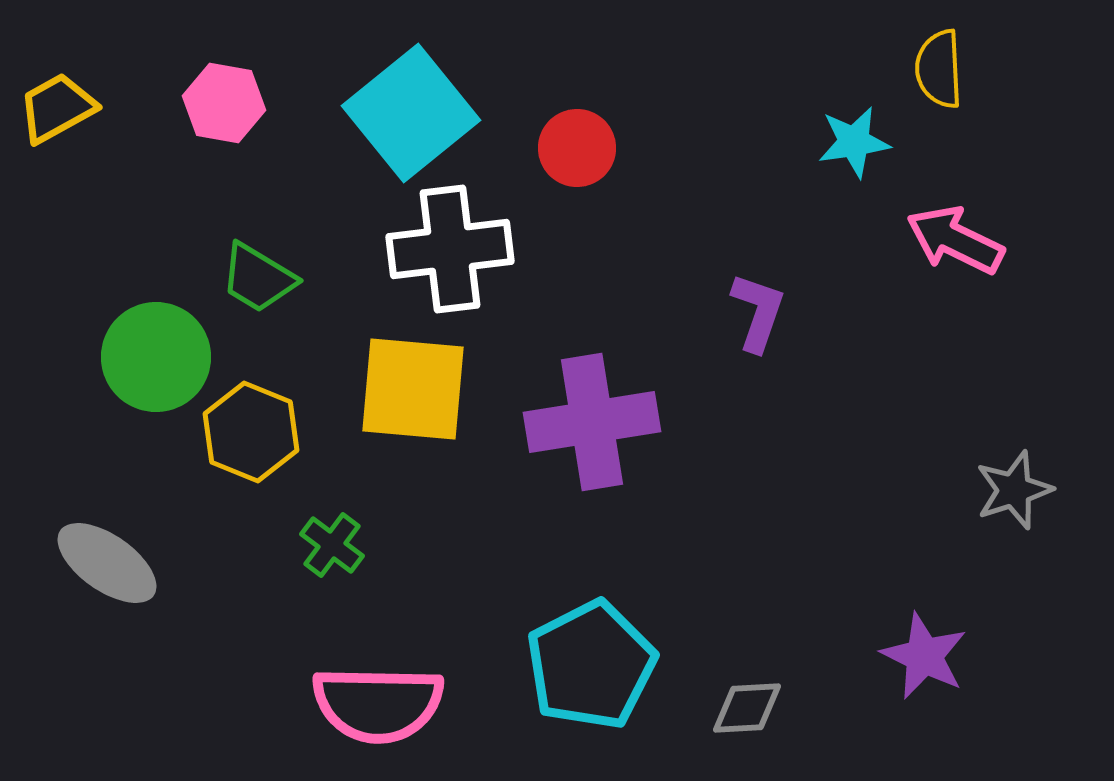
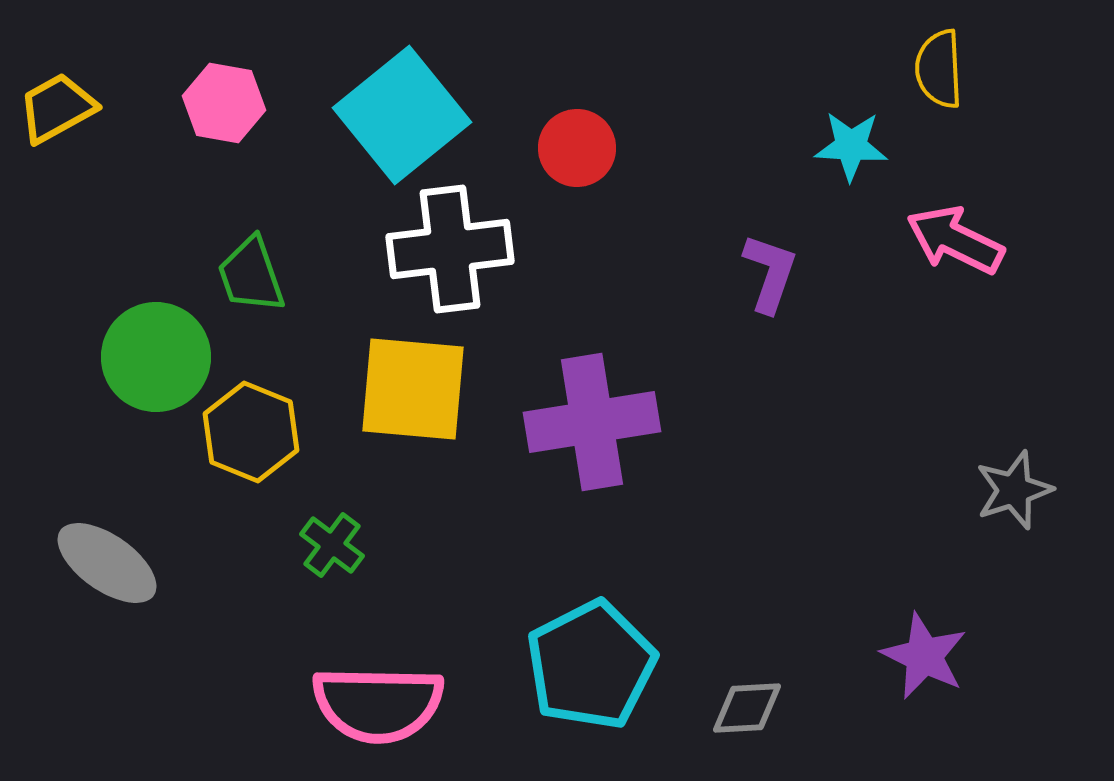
cyan square: moved 9 px left, 2 px down
cyan star: moved 3 px left, 4 px down; rotated 12 degrees clockwise
green trapezoid: moved 7 px left, 3 px up; rotated 40 degrees clockwise
purple L-shape: moved 12 px right, 39 px up
